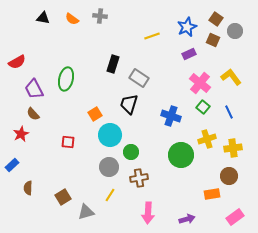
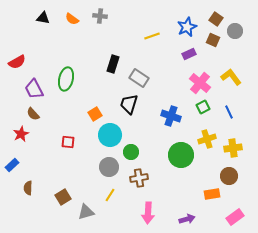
green square at (203, 107): rotated 24 degrees clockwise
